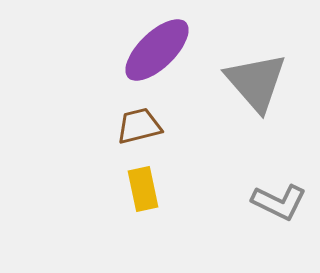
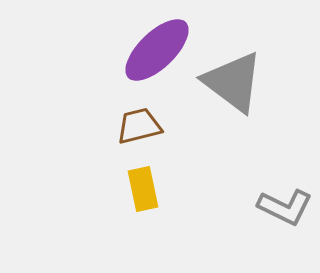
gray triangle: moved 23 px left; rotated 12 degrees counterclockwise
gray L-shape: moved 6 px right, 5 px down
